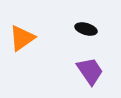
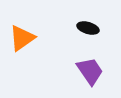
black ellipse: moved 2 px right, 1 px up
